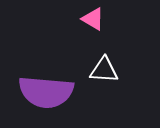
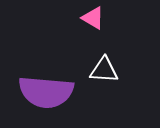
pink triangle: moved 1 px up
